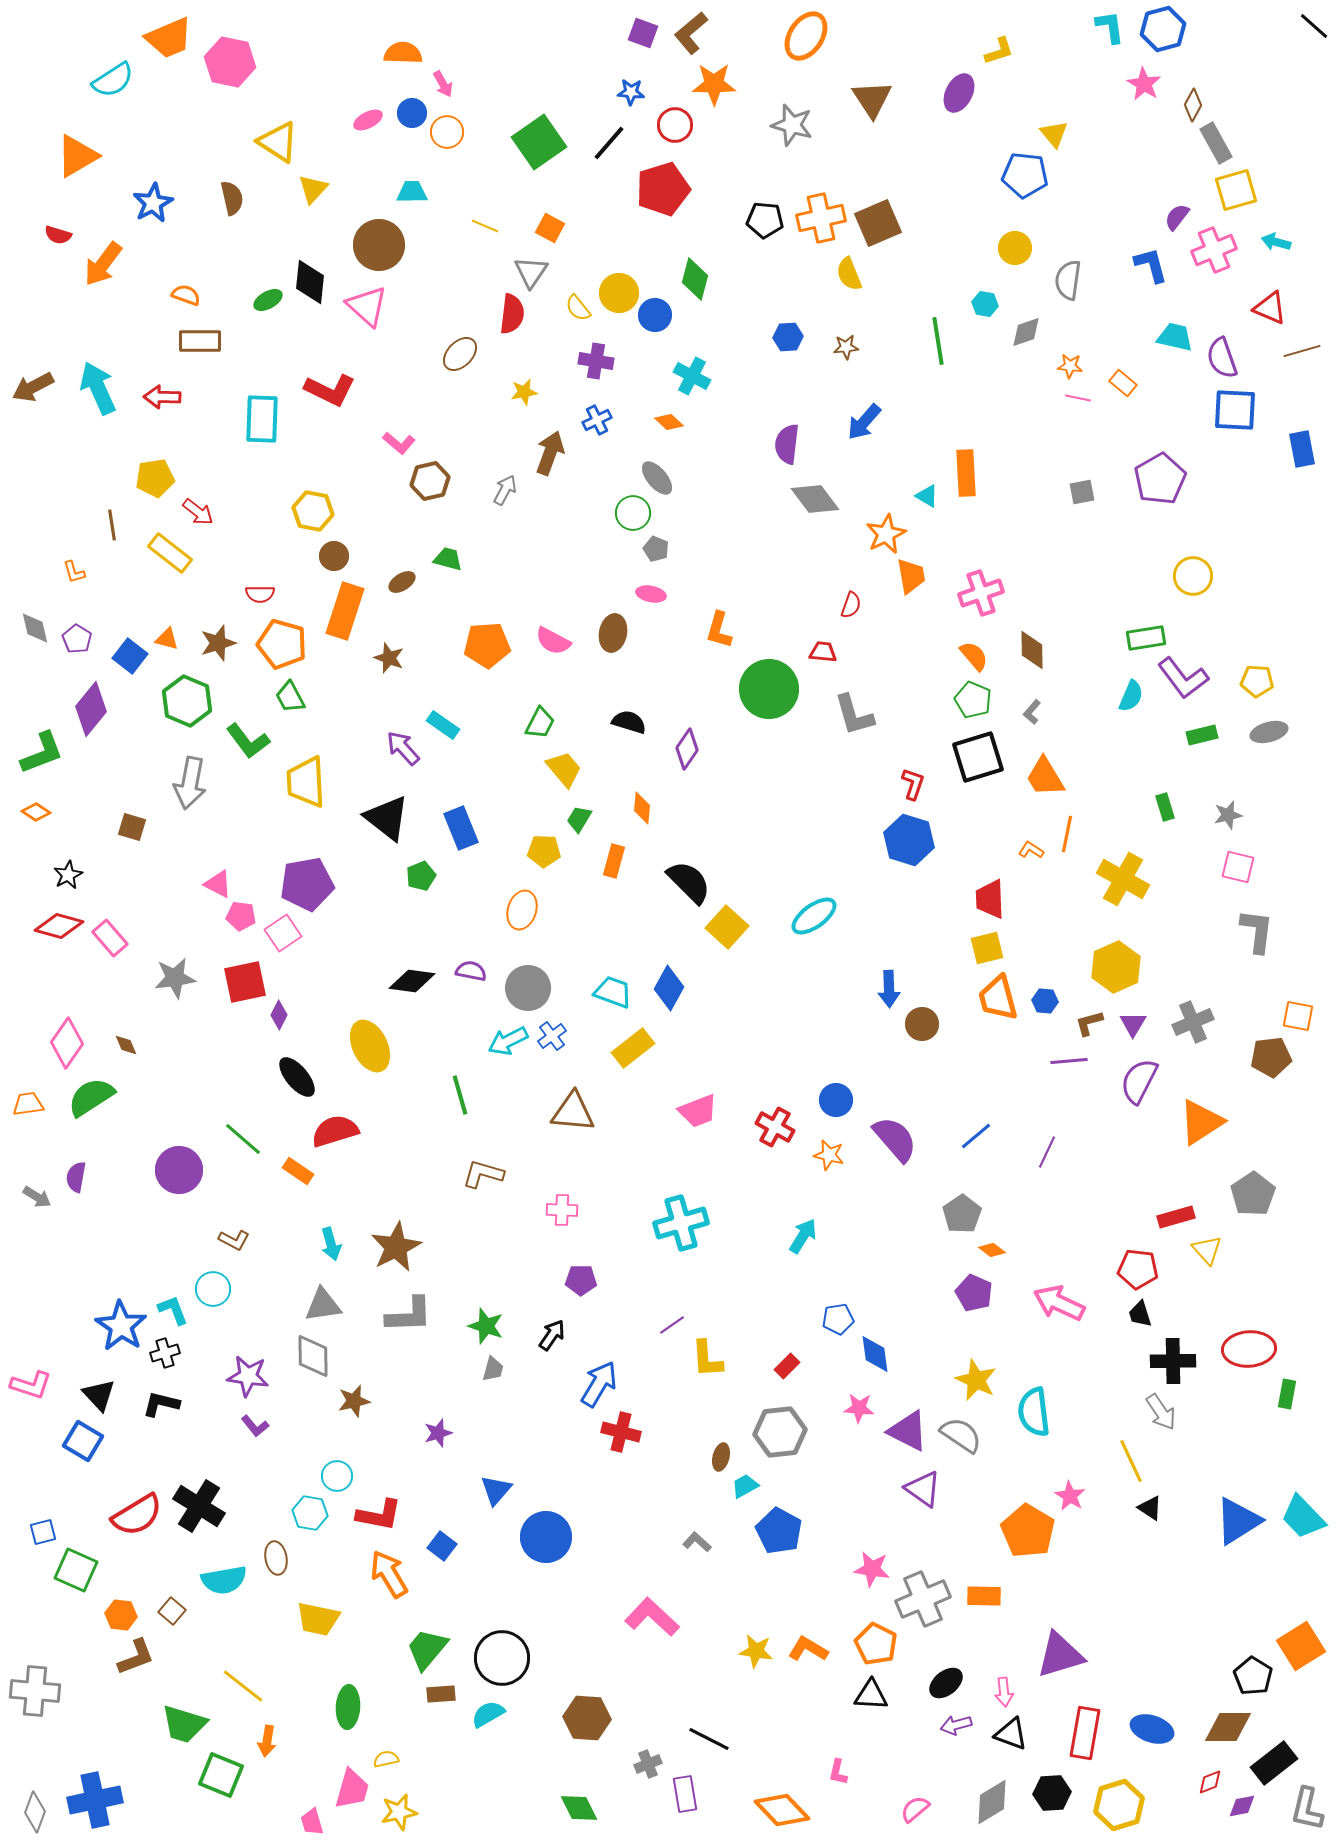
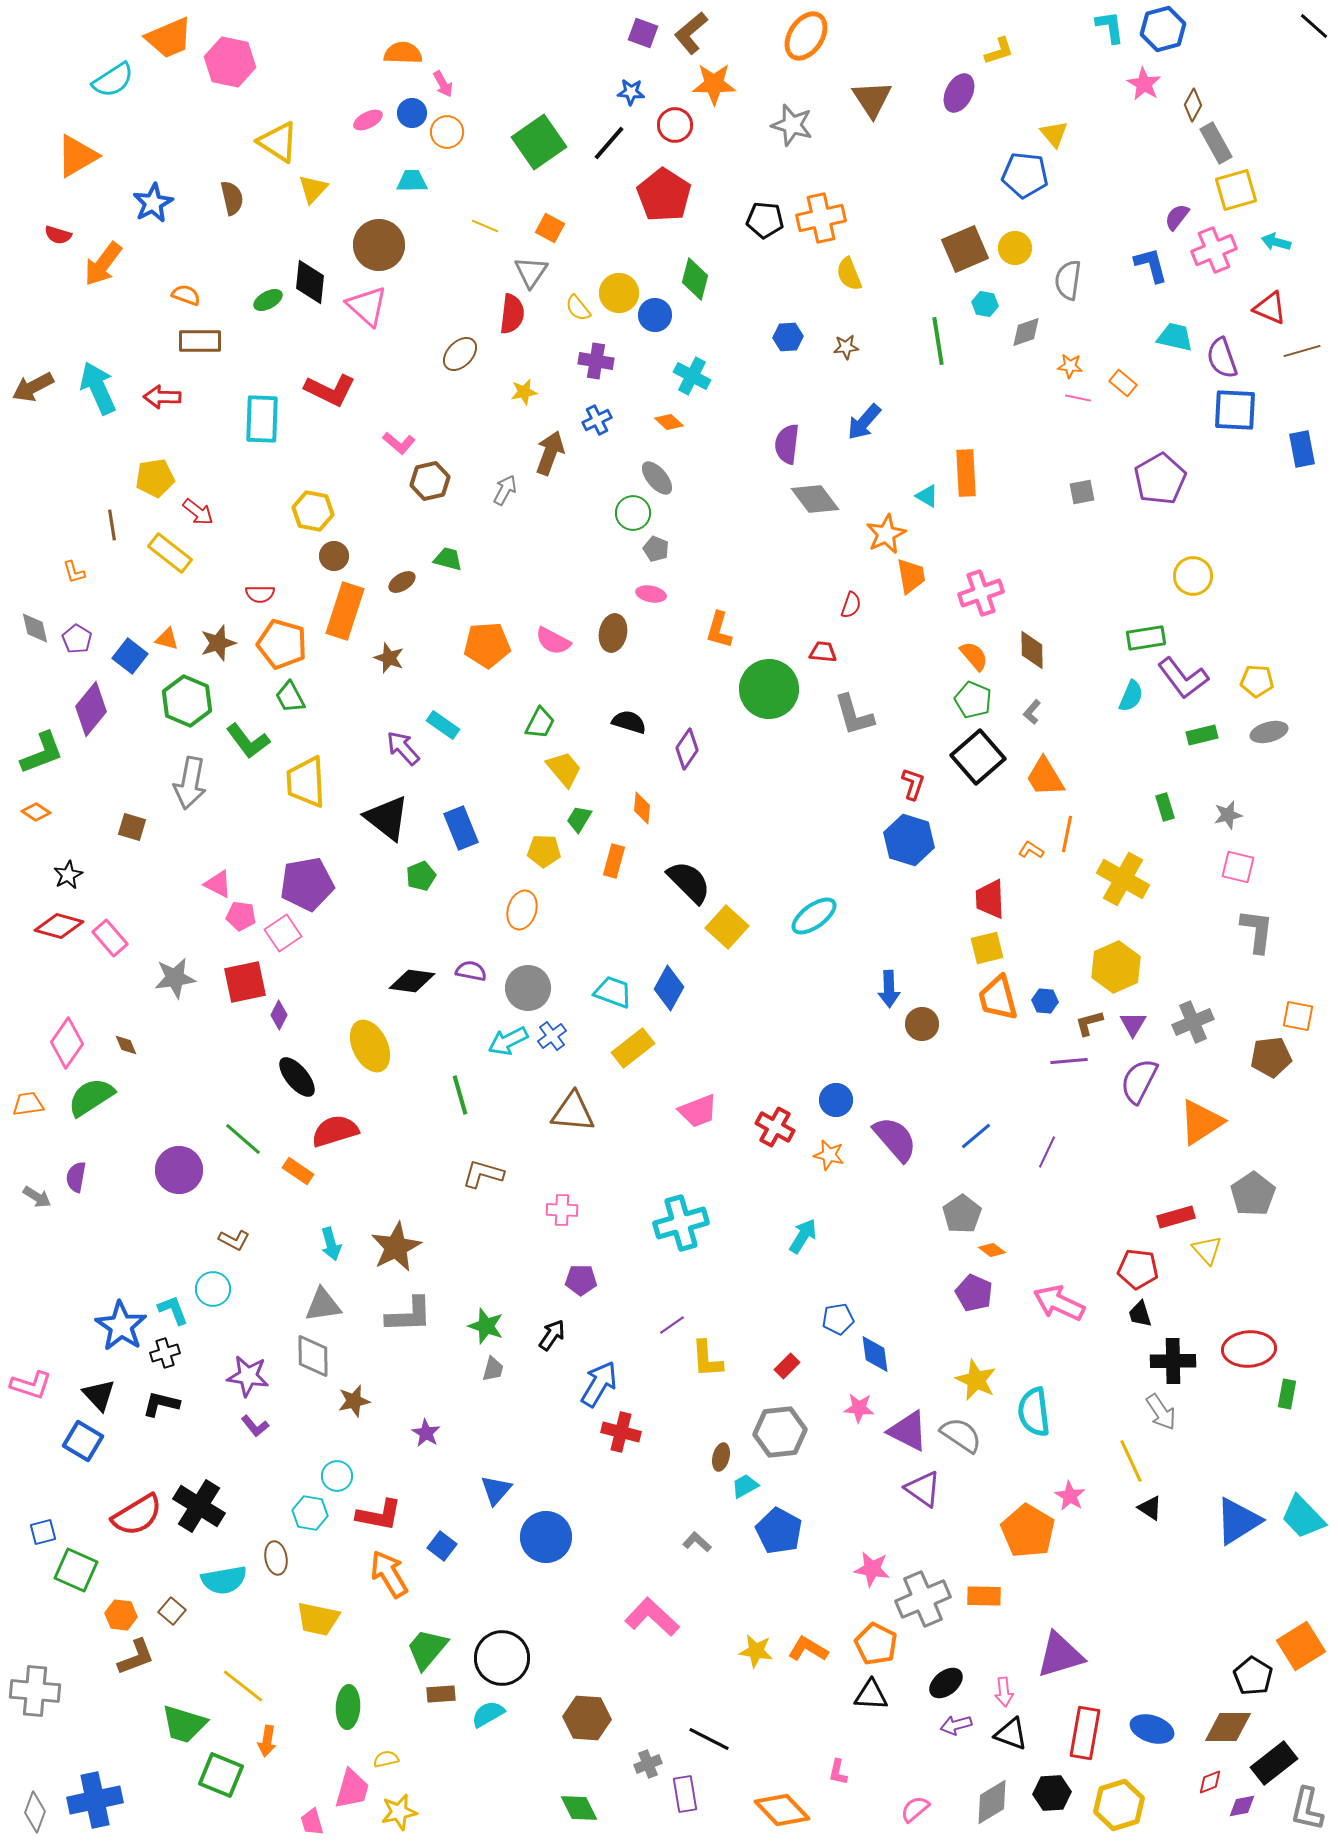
red pentagon at (663, 189): moved 1 px right, 6 px down; rotated 22 degrees counterclockwise
cyan trapezoid at (412, 192): moved 11 px up
brown square at (878, 223): moved 87 px right, 26 px down
black square at (978, 757): rotated 24 degrees counterclockwise
purple star at (438, 1433): moved 12 px left; rotated 24 degrees counterclockwise
